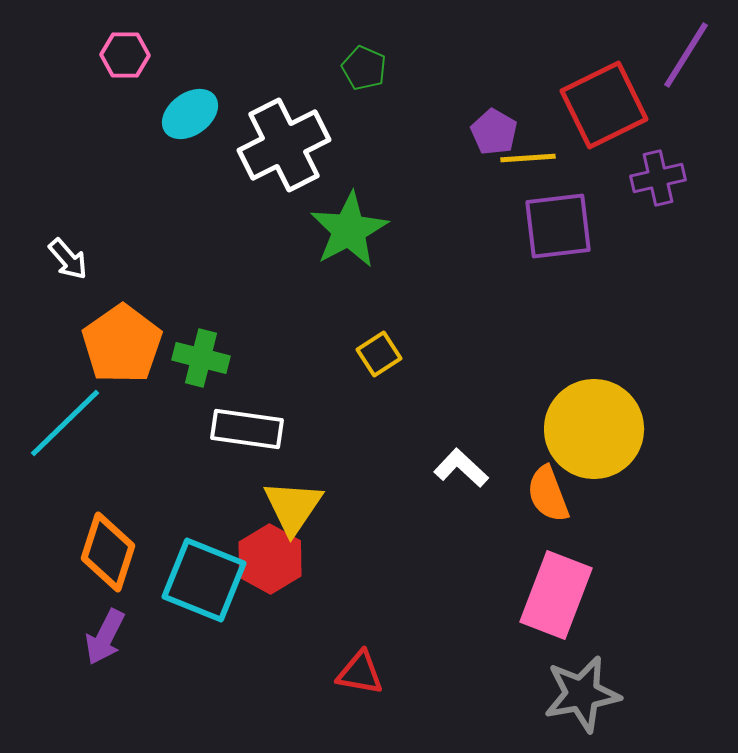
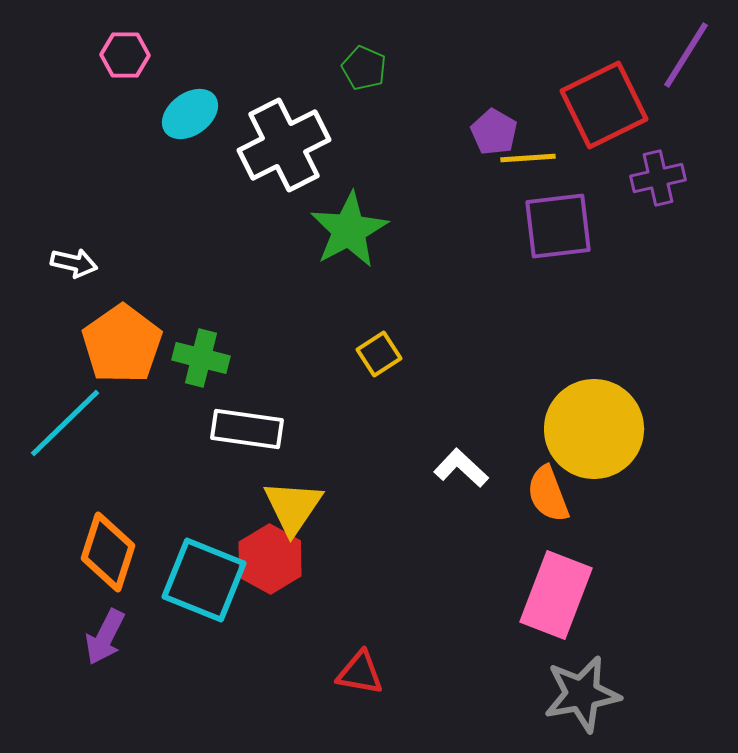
white arrow: moved 6 px right, 4 px down; rotated 36 degrees counterclockwise
